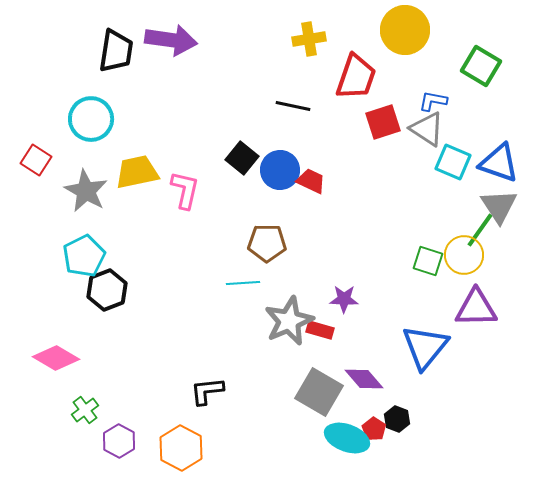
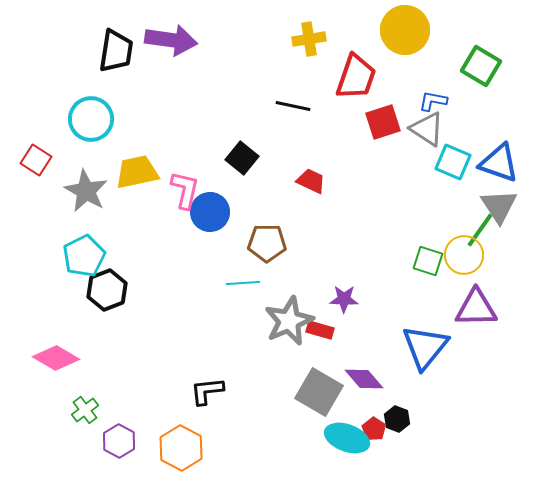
blue circle at (280, 170): moved 70 px left, 42 px down
